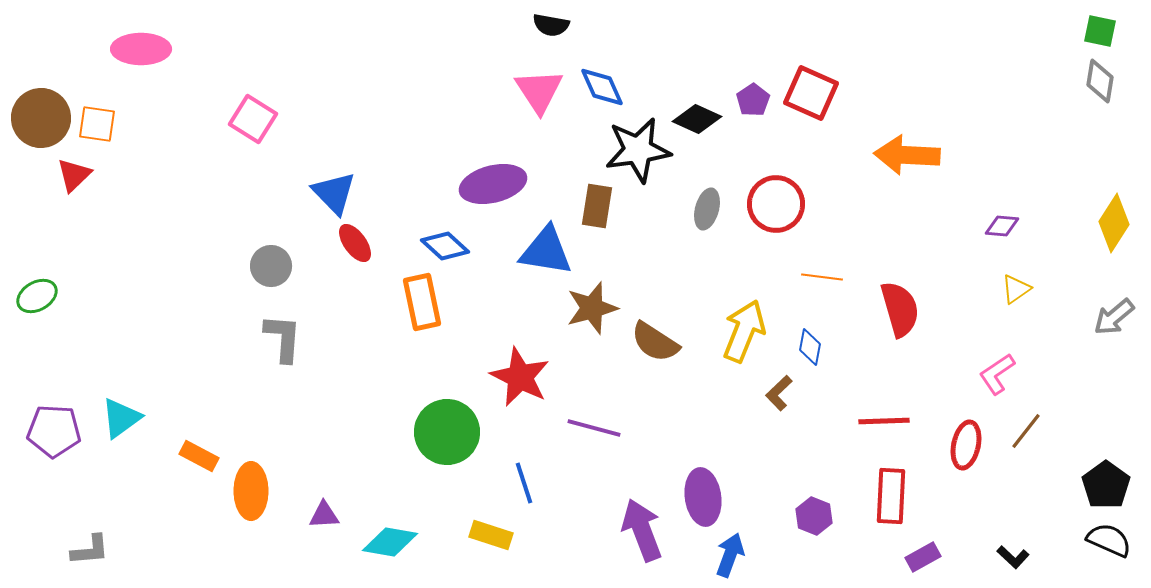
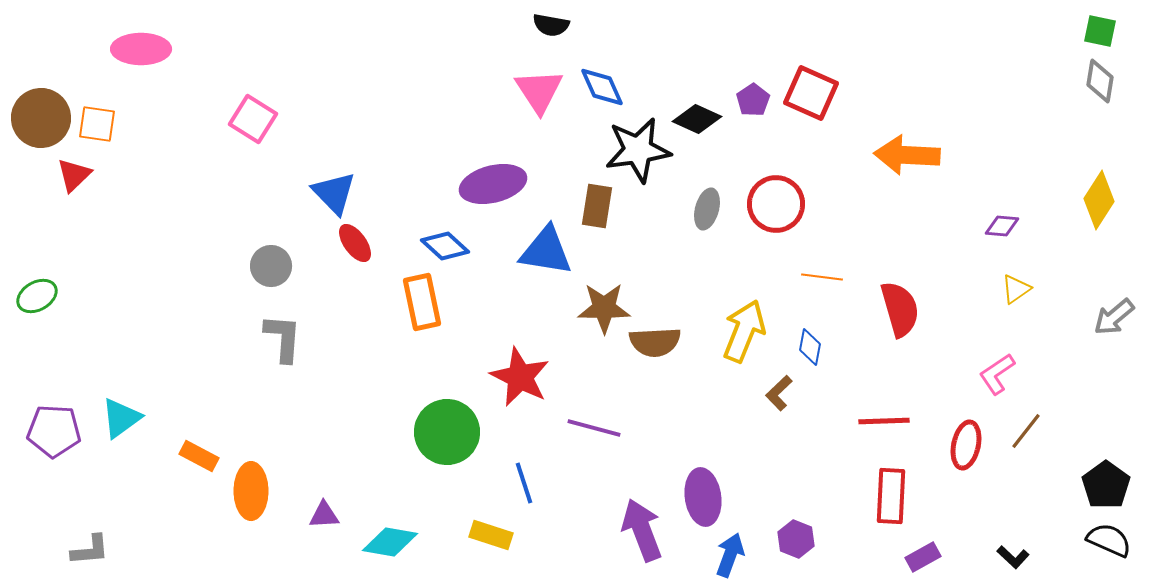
yellow diamond at (1114, 223): moved 15 px left, 23 px up
brown star at (592, 308): moved 12 px right; rotated 16 degrees clockwise
brown semicircle at (655, 342): rotated 36 degrees counterclockwise
purple hexagon at (814, 516): moved 18 px left, 23 px down
